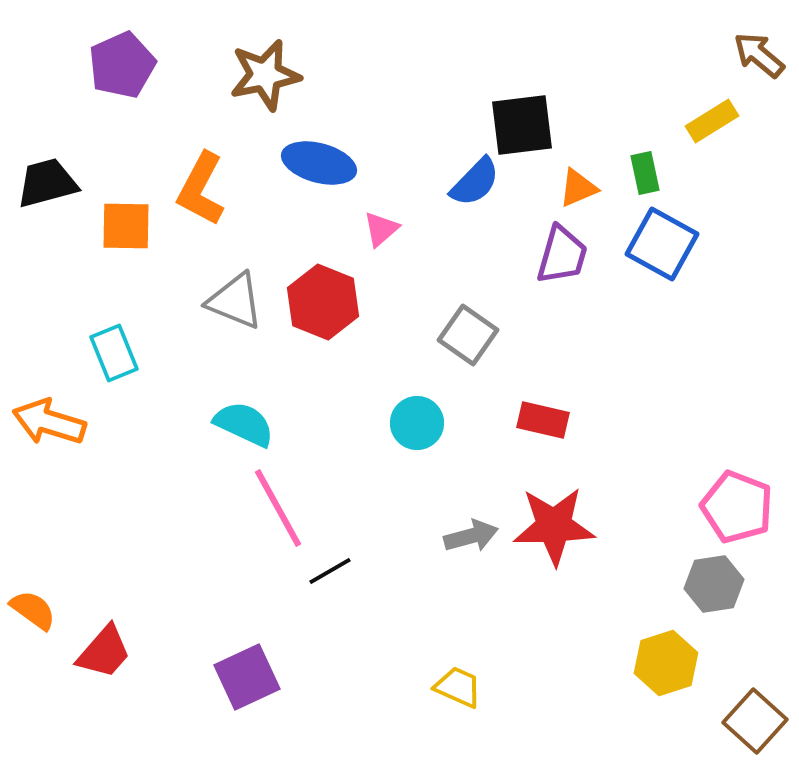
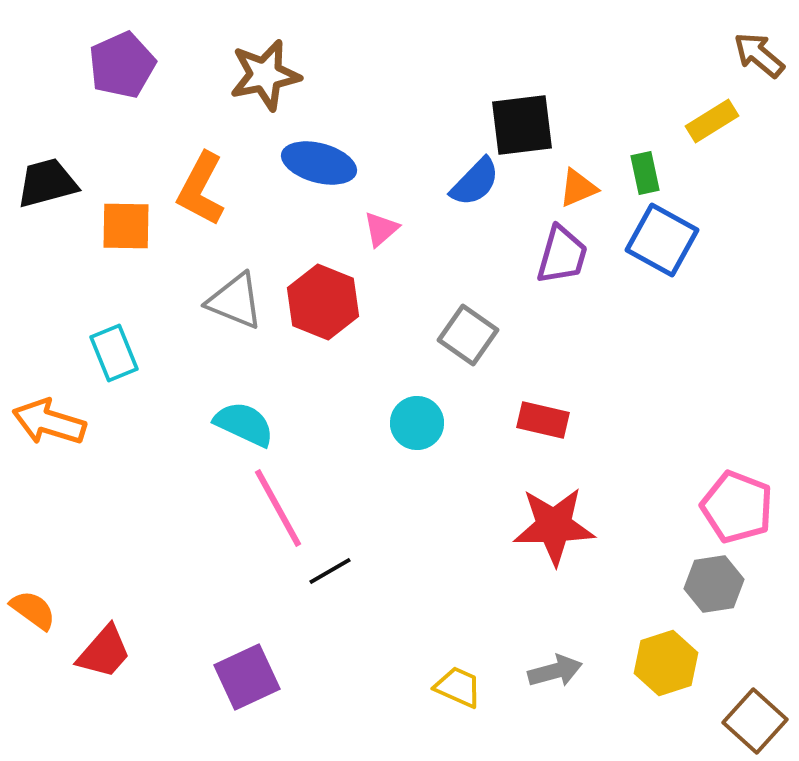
blue square: moved 4 px up
gray arrow: moved 84 px right, 135 px down
